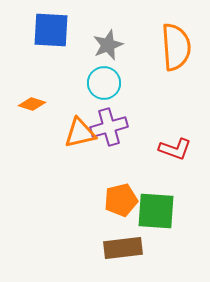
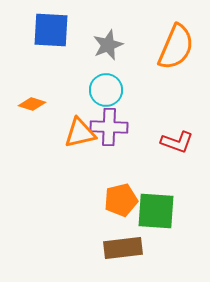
orange semicircle: rotated 27 degrees clockwise
cyan circle: moved 2 px right, 7 px down
purple cross: rotated 18 degrees clockwise
red L-shape: moved 2 px right, 7 px up
